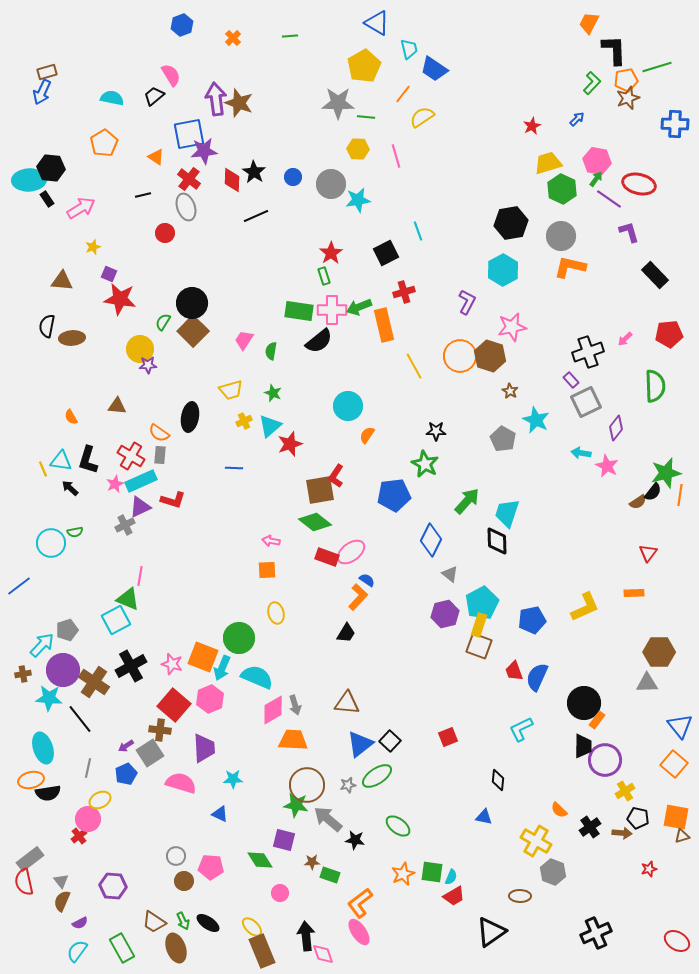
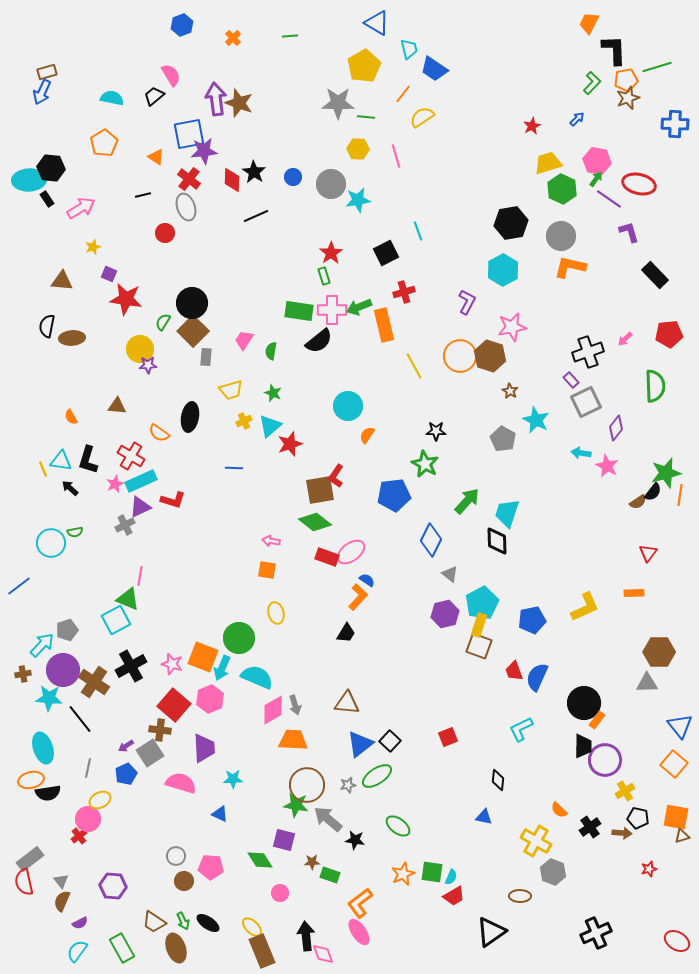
red star at (120, 299): moved 6 px right
gray rectangle at (160, 455): moved 46 px right, 98 px up
orange square at (267, 570): rotated 12 degrees clockwise
